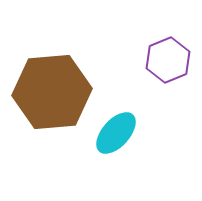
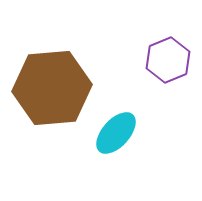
brown hexagon: moved 4 px up
